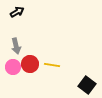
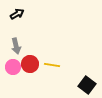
black arrow: moved 2 px down
